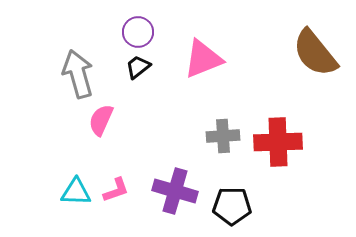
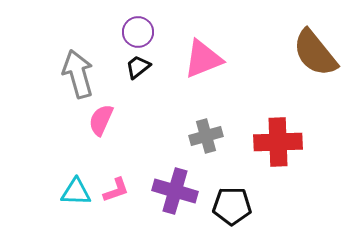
gray cross: moved 17 px left; rotated 12 degrees counterclockwise
